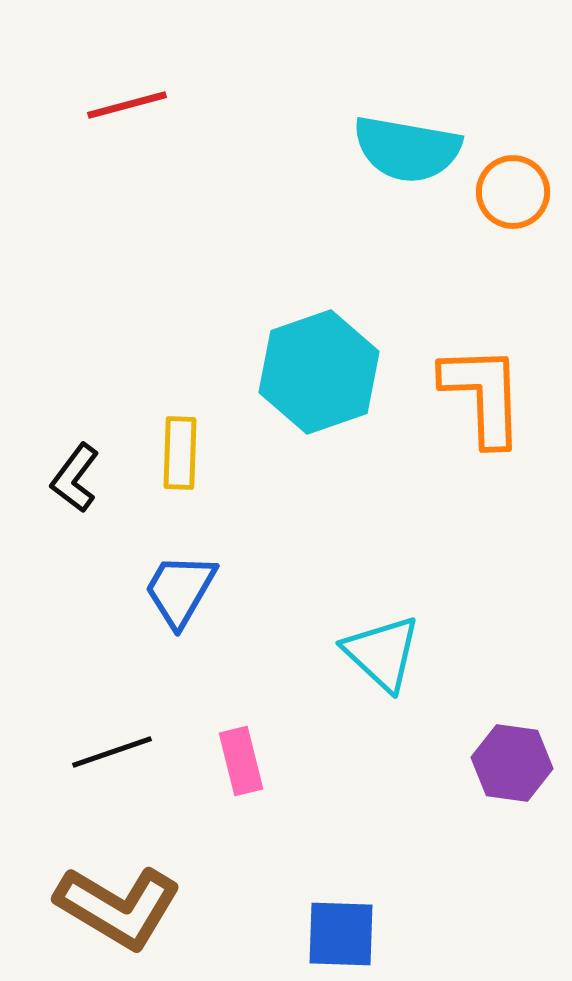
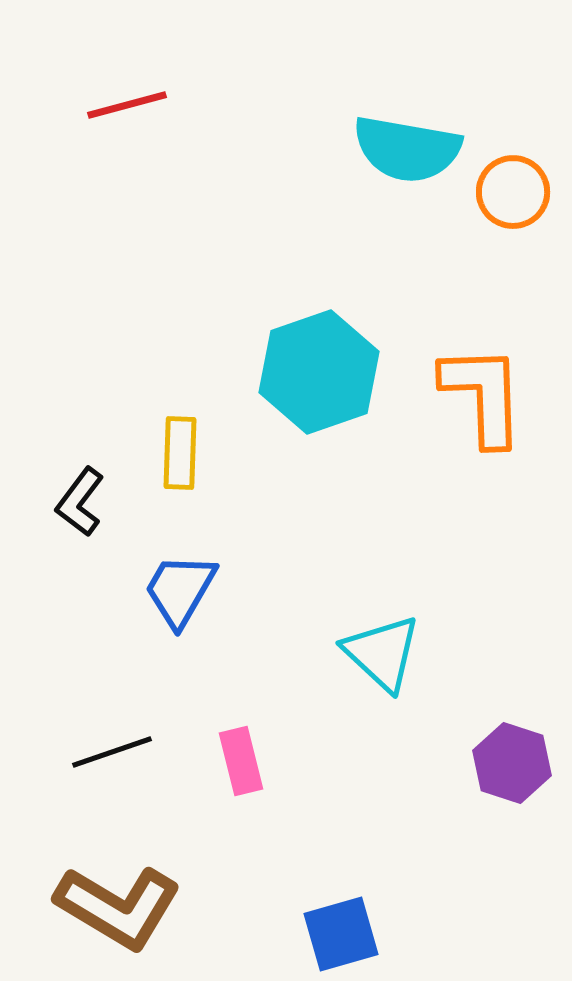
black L-shape: moved 5 px right, 24 px down
purple hexagon: rotated 10 degrees clockwise
blue square: rotated 18 degrees counterclockwise
